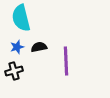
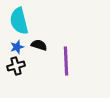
cyan semicircle: moved 2 px left, 3 px down
black semicircle: moved 2 px up; rotated 28 degrees clockwise
black cross: moved 2 px right, 5 px up
